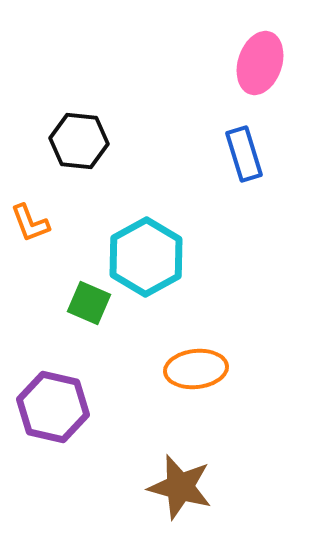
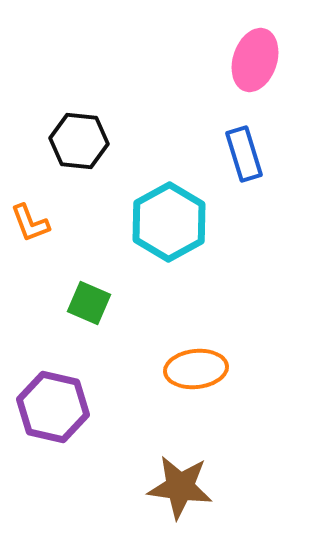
pink ellipse: moved 5 px left, 3 px up
cyan hexagon: moved 23 px right, 35 px up
brown star: rotated 8 degrees counterclockwise
